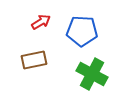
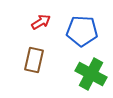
brown rectangle: rotated 65 degrees counterclockwise
green cross: moved 1 px left
